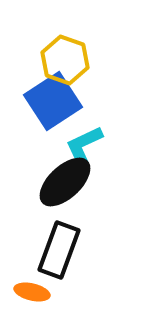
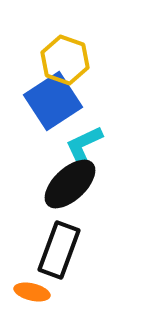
black ellipse: moved 5 px right, 2 px down
